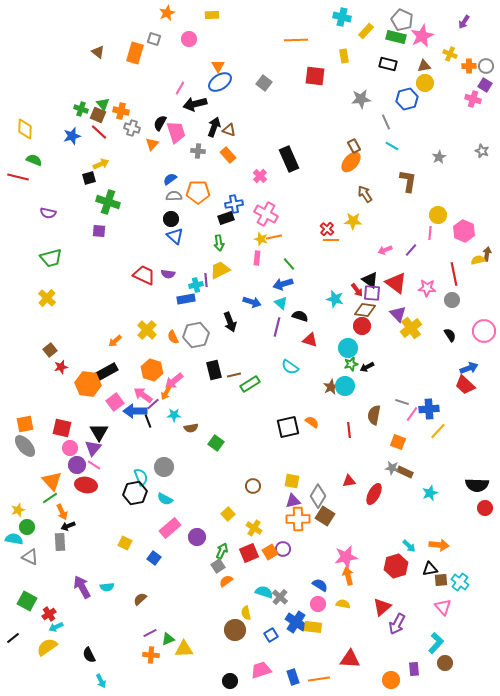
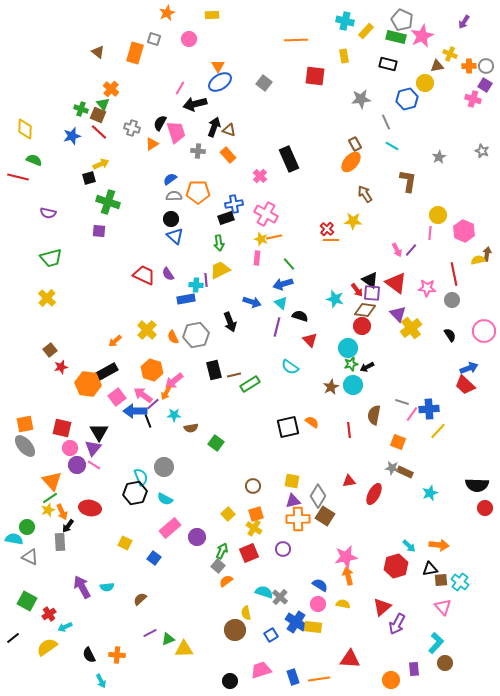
cyan cross at (342, 17): moved 3 px right, 4 px down
brown triangle at (424, 66): moved 13 px right
orange cross at (121, 111): moved 10 px left, 22 px up; rotated 28 degrees clockwise
orange triangle at (152, 144): rotated 16 degrees clockwise
brown rectangle at (354, 146): moved 1 px right, 2 px up
pink arrow at (385, 250): moved 12 px right; rotated 96 degrees counterclockwise
purple semicircle at (168, 274): rotated 48 degrees clockwise
cyan cross at (196, 285): rotated 16 degrees clockwise
red triangle at (310, 340): rotated 28 degrees clockwise
cyan circle at (345, 386): moved 8 px right, 1 px up
pink square at (115, 402): moved 2 px right, 5 px up
red ellipse at (86, 485): moved 4 px right, 23 px down
yellow star at (18, 510): moved 30 px right
black arrow at (68, 526): rotated 32 degrees counterclockwise
orange square at (270, 552): moved 14 px left, 38 px up; rotated 14 degrees clockwise
gray square at (218, 566): rotated 16 degrees counterclockwise
cyan arrow at (56, 627): moved 9 px right
orange cross at (151, 655): moved 34 px left
